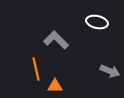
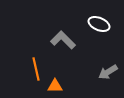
white ellipse: moved 2 px right, 2 px down; rotated 10 degrees clockwise
gray L-shape: moved 7 px right
gray arrow: moved 2 px left, 1 px down; rotated 126 degrees clockwise
